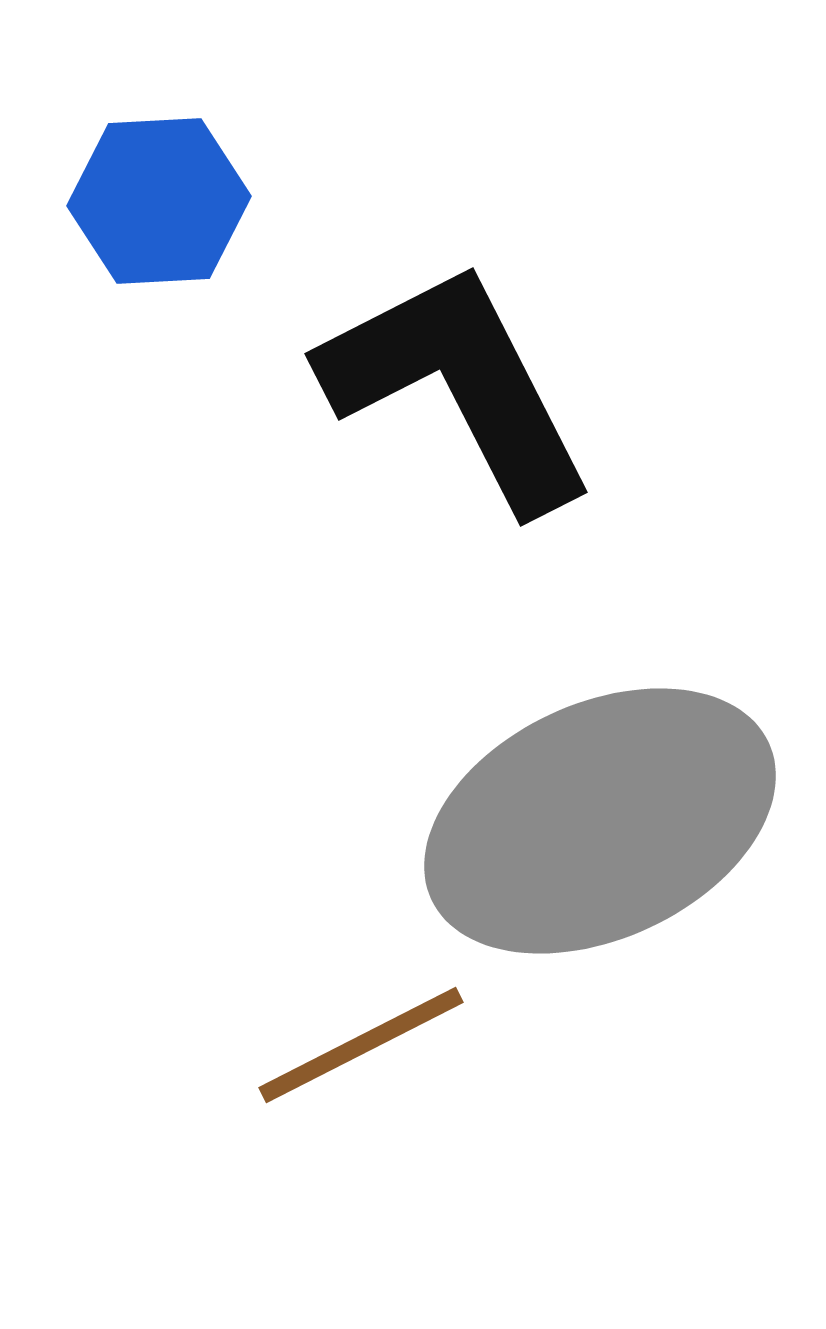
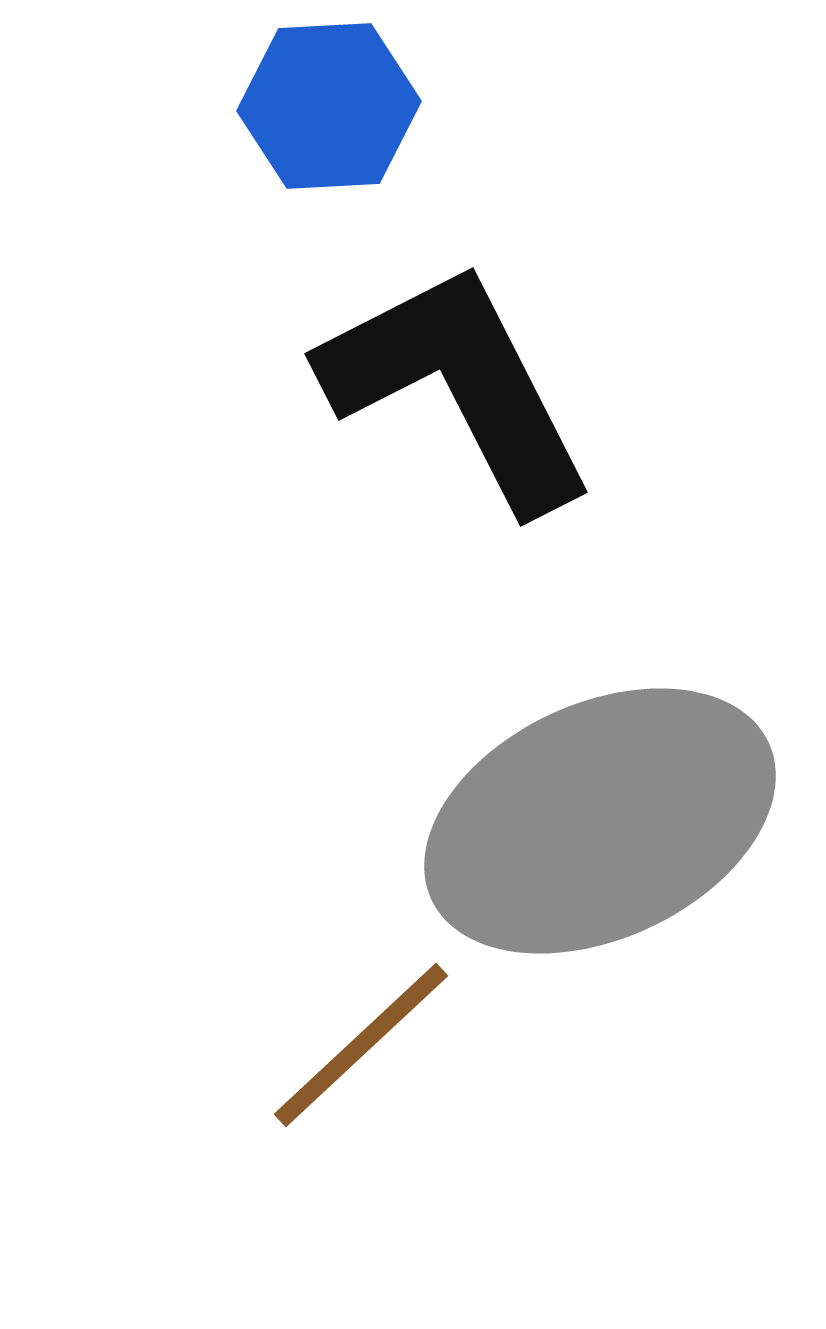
blue hexagon: moved 170 px right, 95 px up
brown line: rotated 16 degrees counterclockwise
